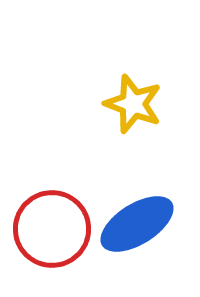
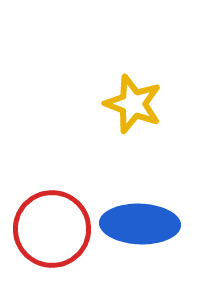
blue ellipse: moved 3 px right; rotated 34 degrees clockwise
